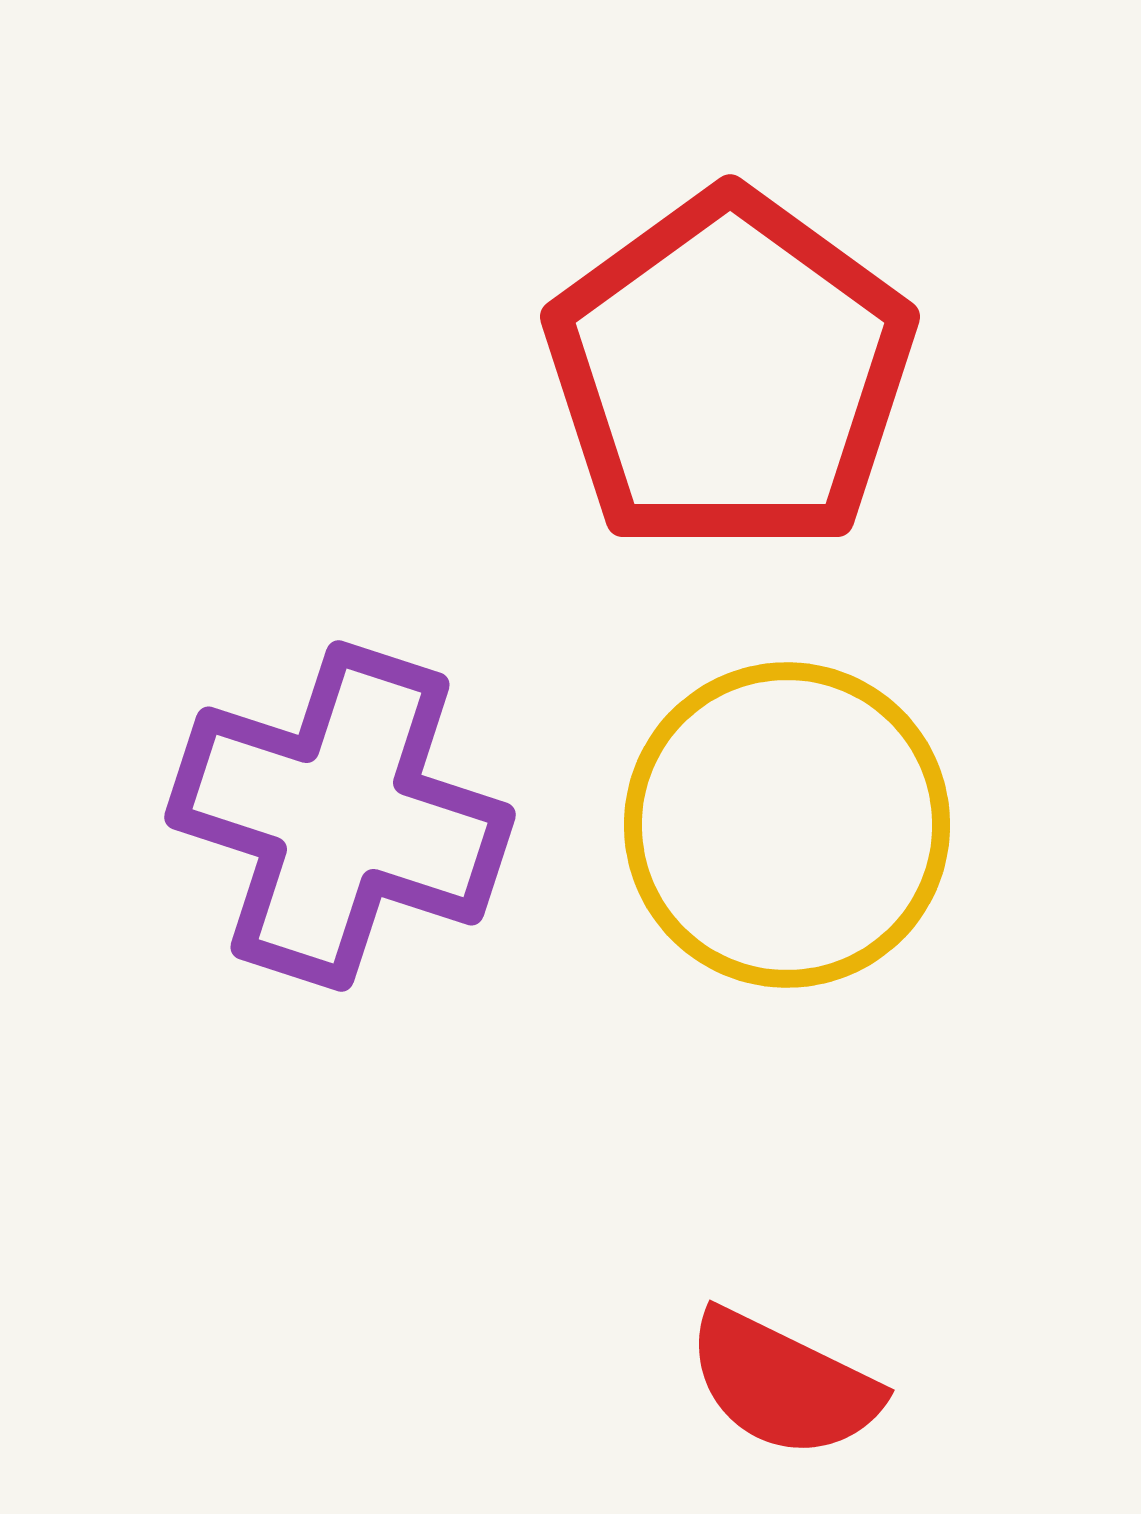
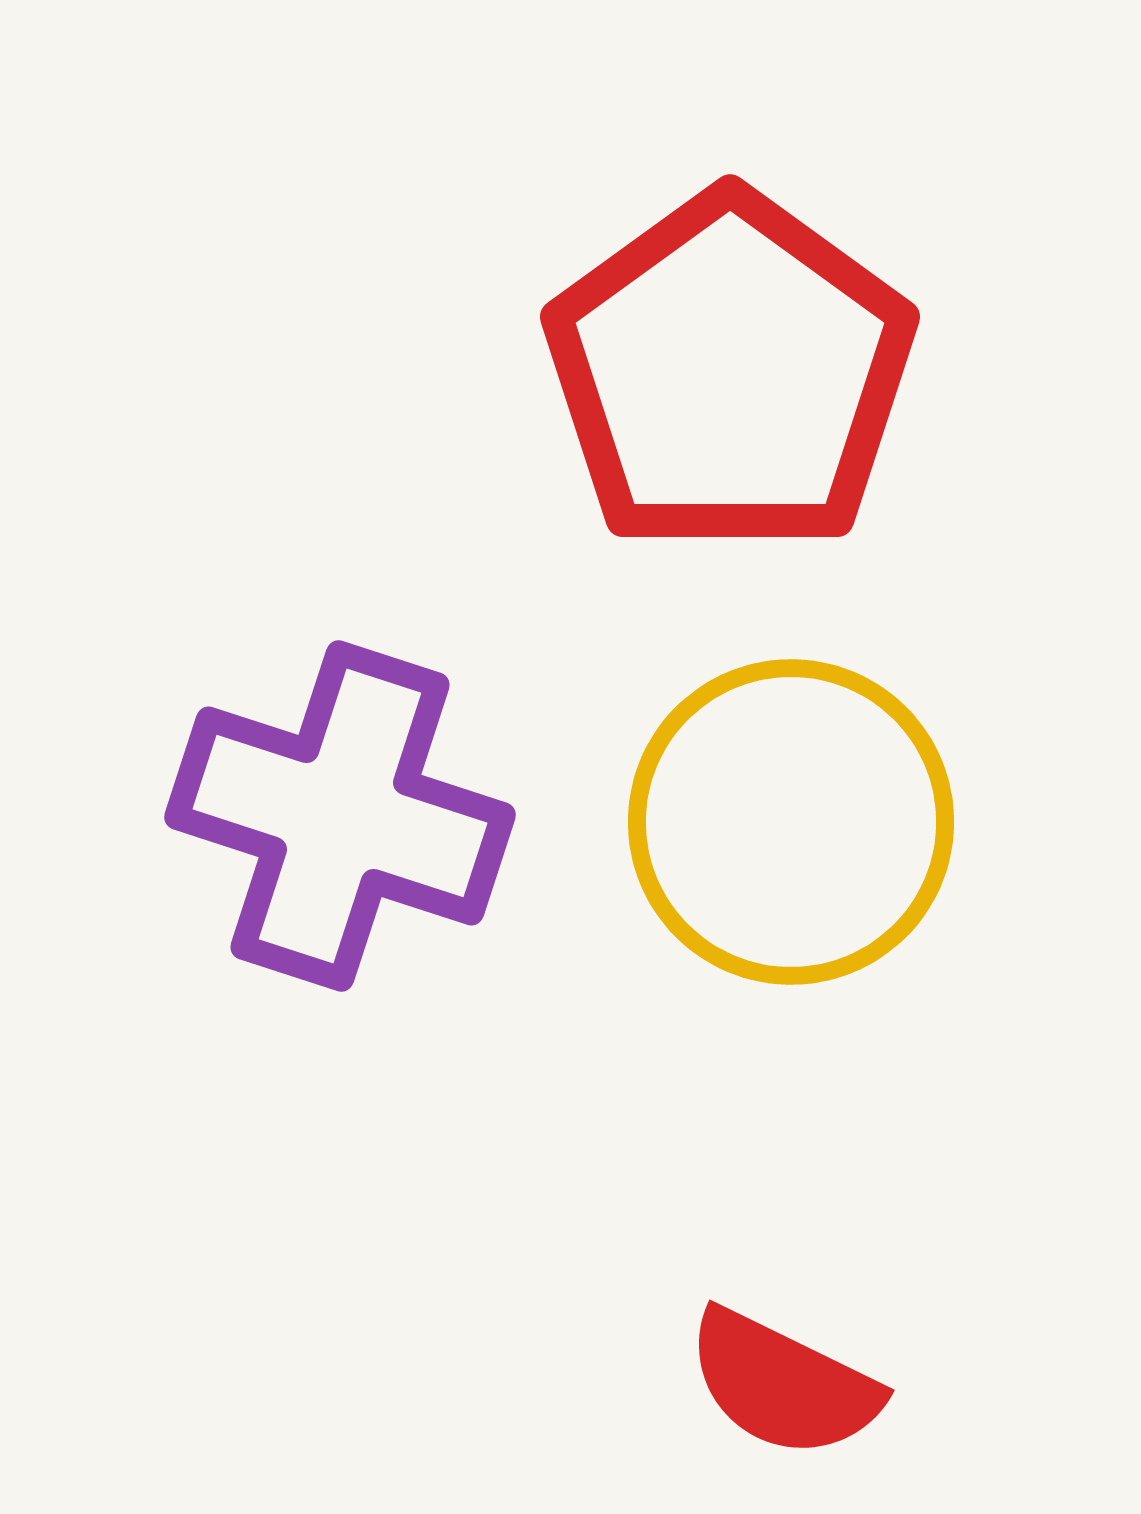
yellow circle: moved 4 px right, 3 px up
